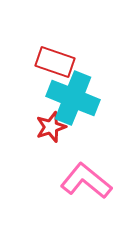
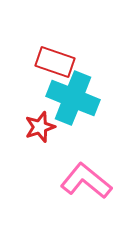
red star: moved 11 px left
